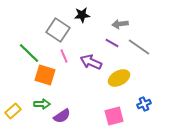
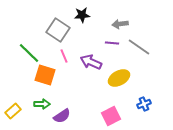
purple line: rotated 24 degrees counterclockwise
pink square: moved 3 px left; rotated 12 degrees counterclockwise
